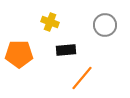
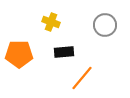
yellow cross: moved 1 px right
black rectangle: moved 2 px left, 2 px down
